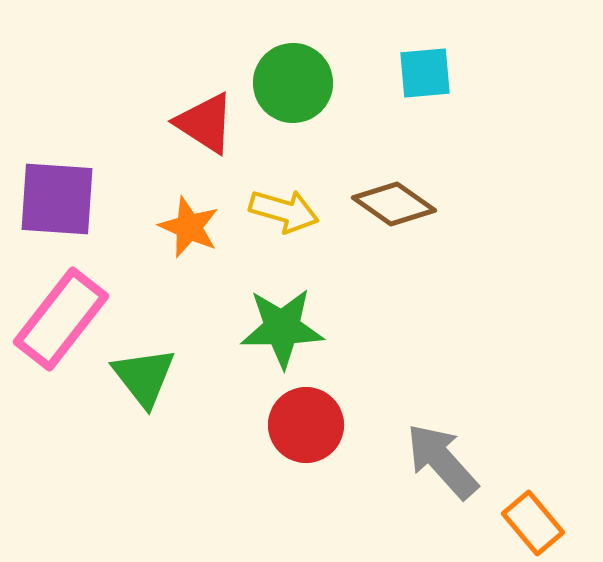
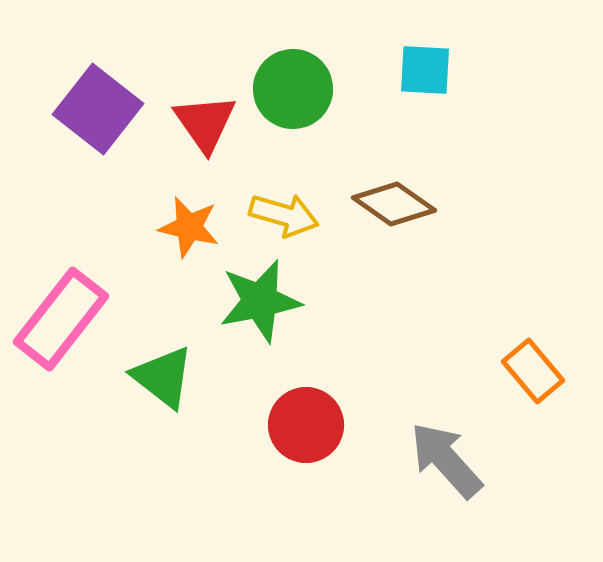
cyan square: moved 3 px up; rotated 8 degrees clockwise
green circle: moved 6 px down
red triangle: rotated 22 degrees clockwise
purple square: moved 41 px right, 90 px up; rotated 34 degrees clockwise
yellow arrow: moved 4 px down
orange star: rotated 10 degrees counterclockwise
green star: moved 22 px left, 27 px up; rotated 10 degrees counterclockwise
green triangle: moved 19 px right; rotated 14 degrees counterclockwise
gray arrow: moved 4 px right, 1 px up
orange rectangle: moved 152 px up
